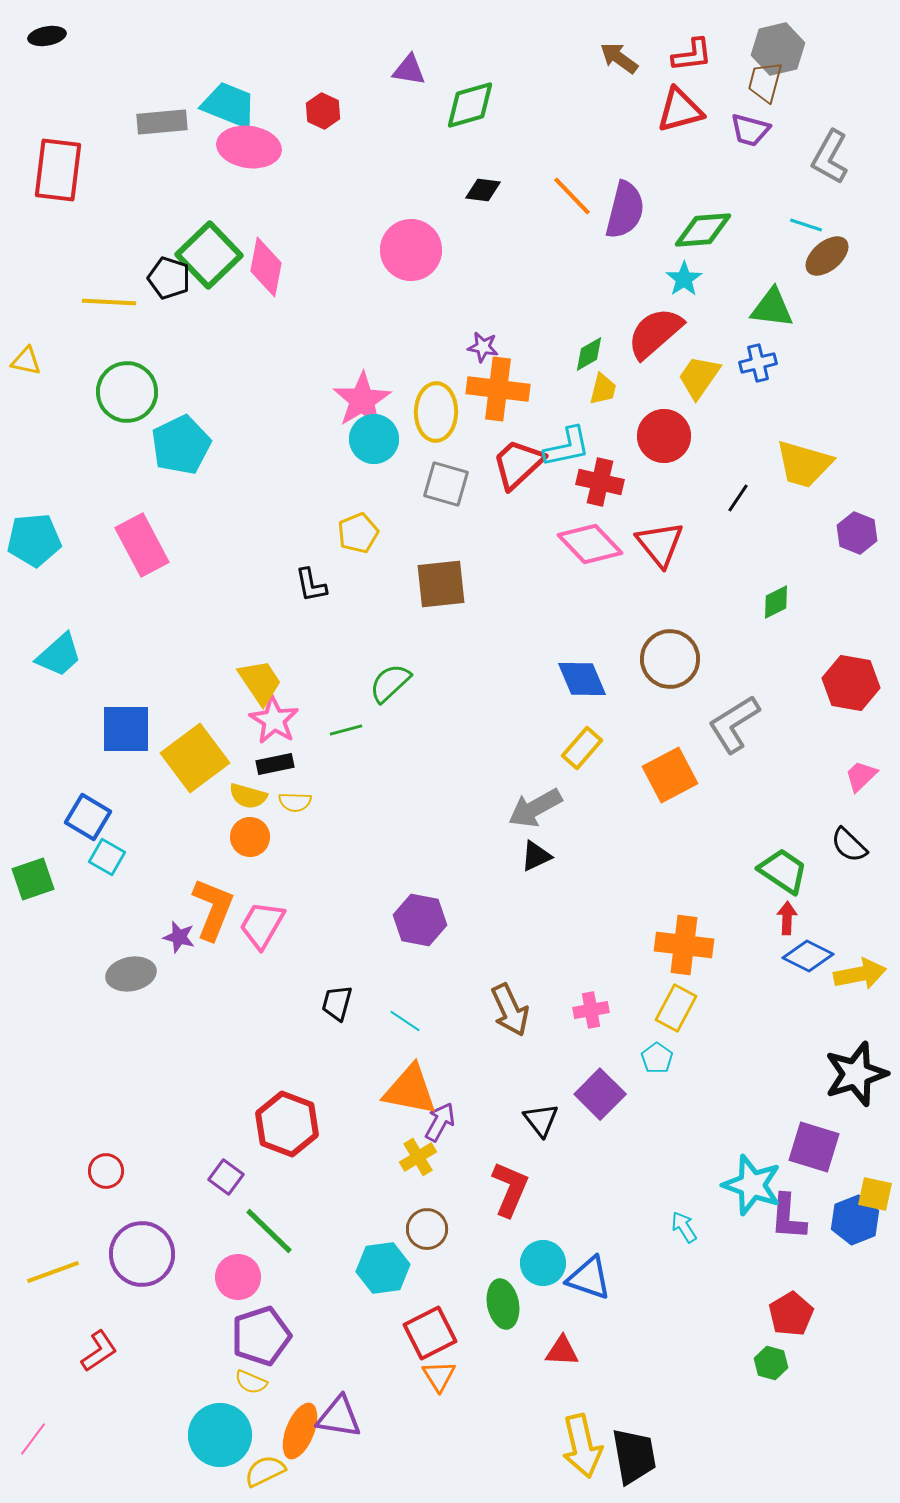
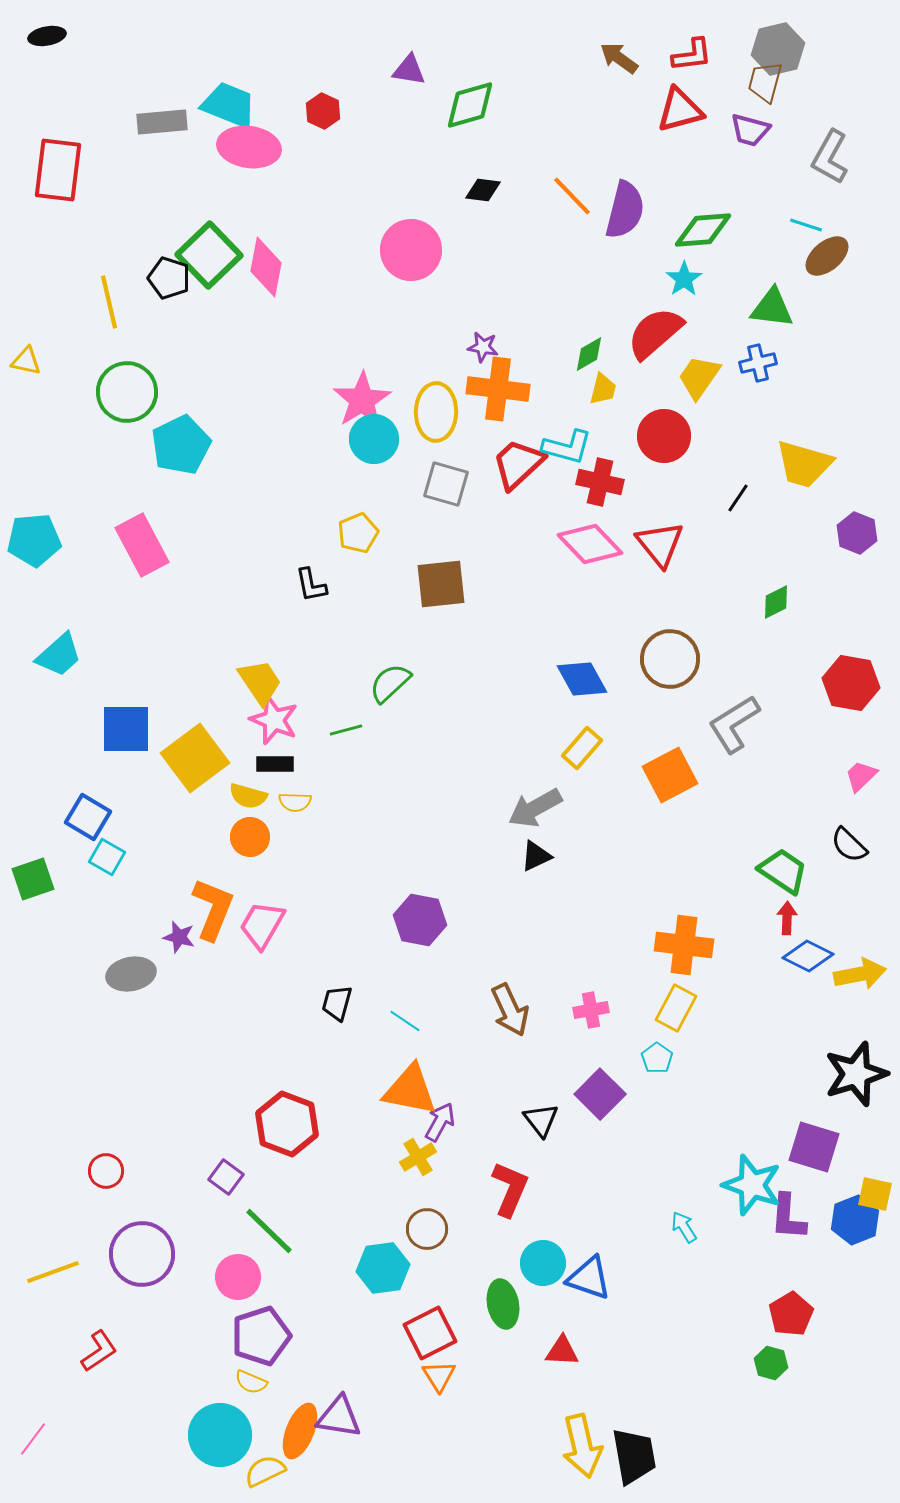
yellow line at (109, 302): rotated 74 degrees clockwise
cyan L-shape at (567, 447): rotated 27 degrees clockwise
blue diamond at (582, 679): rotated 6 degrees counterclockwise
pink star at (274, 720): rotated 9 degrees counterclockwise
black rectangle at (275, 764): rotated 12 degrees clockwise
